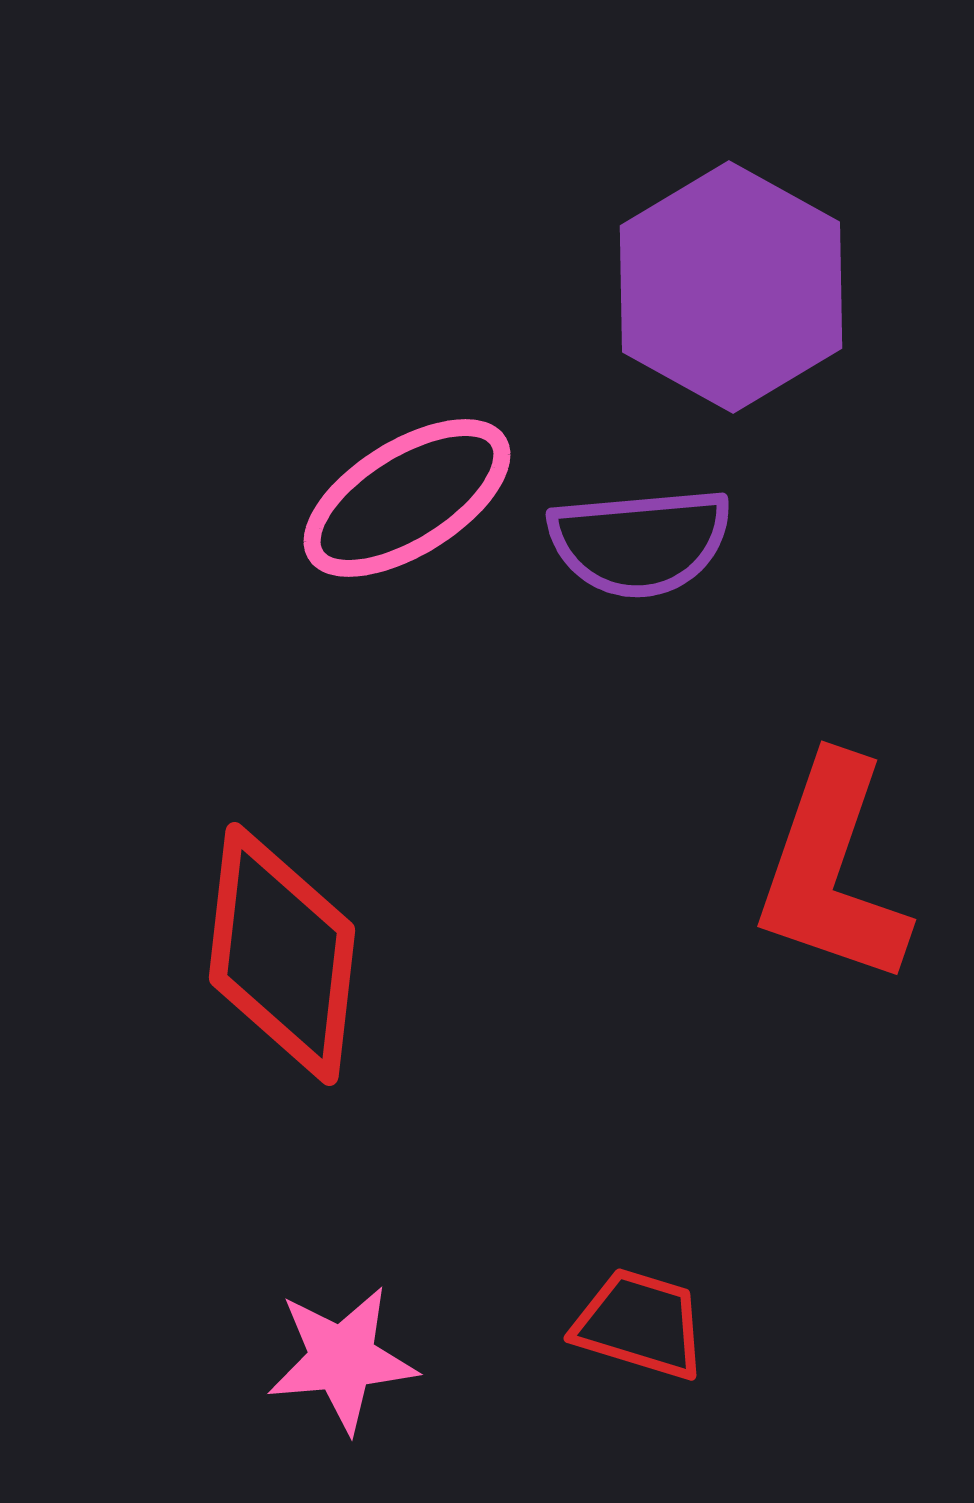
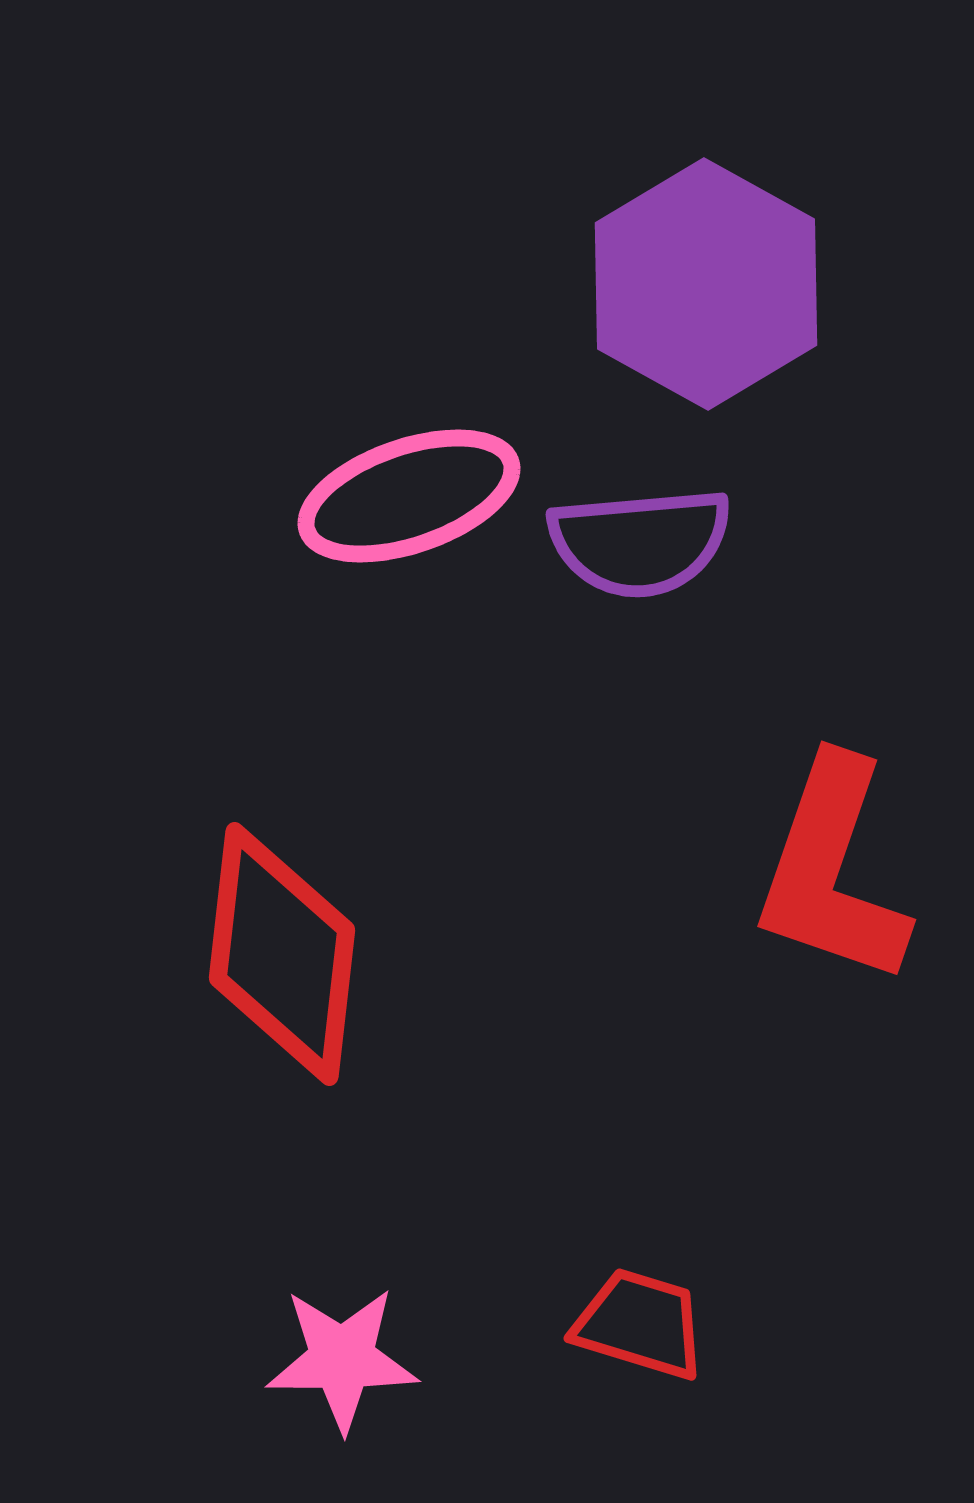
purple hexagon: moved 25 px left, 3 px up
pink ellipse: moved 2 px right, 2 px up; rotated 13 degrees clockwise
pink star: rotated 5 degrees clockwise
